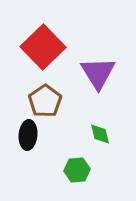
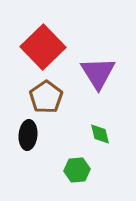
brown pentagon: moved 1 px right, 4 px up
